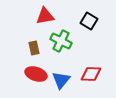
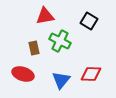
green cross: moved 1 px left
red ellipse: moved 13 px left
